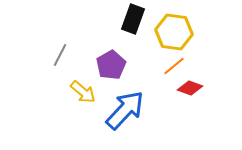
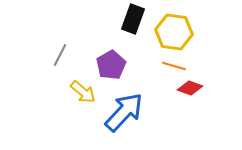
orange line: rotated 55 degrees clockwise
blue arrow: moved 1 px left, 2 px down
